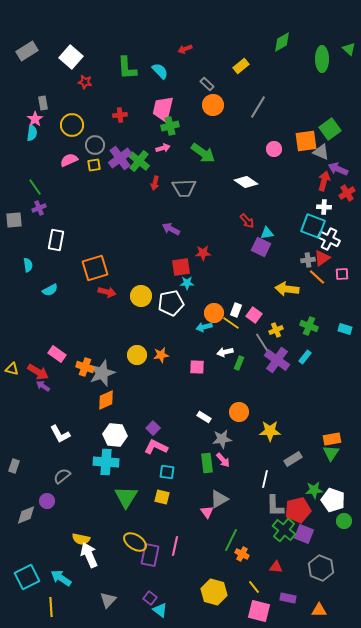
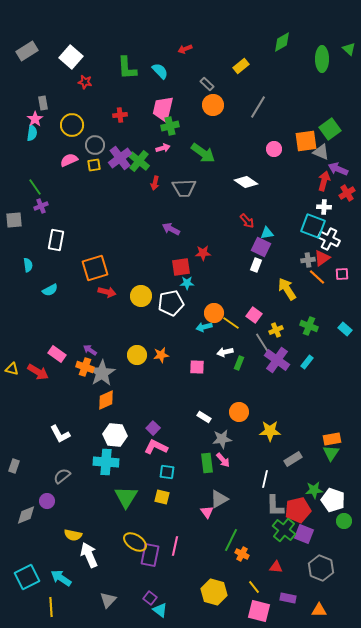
purple cross at (39, 208): moved 2 px right, 2 px up
yellow arrow at (287, 289): rotated 50 degrees clockwise
white rectangle at (236, 310): moved 20 px right, 45 px up
cyan rectangle at (345, 329): rotated 24 degrees clockwise
cyan rectangle at (305, 357): moved 2 px right, 5 px down
gray star at (102, 373): rotated 12 degrees counterclockwise
purple arrow at (43, 386): moved 47 px right, 36 px up
yellow semicircle at (81, 539): moved 8 px left, 4 px up
